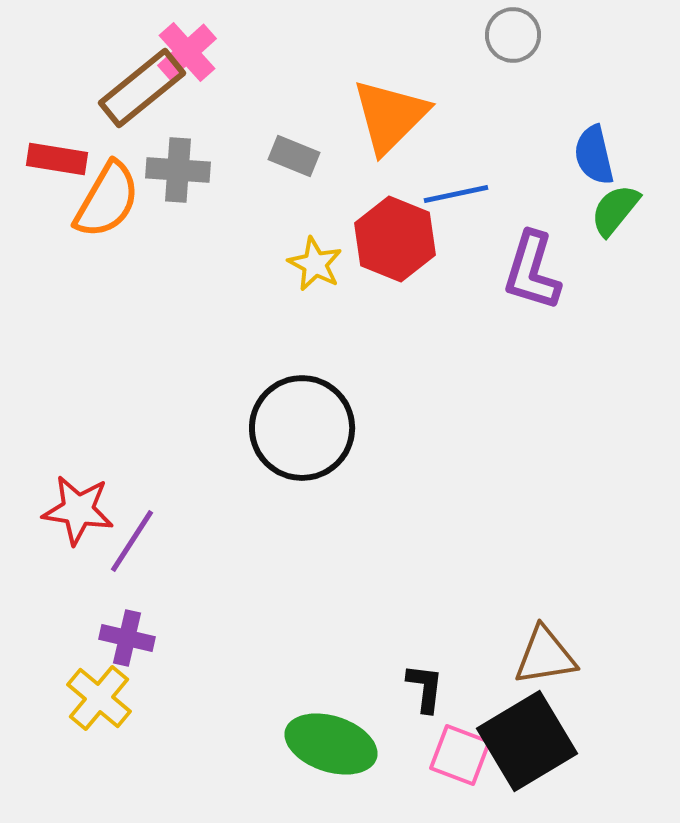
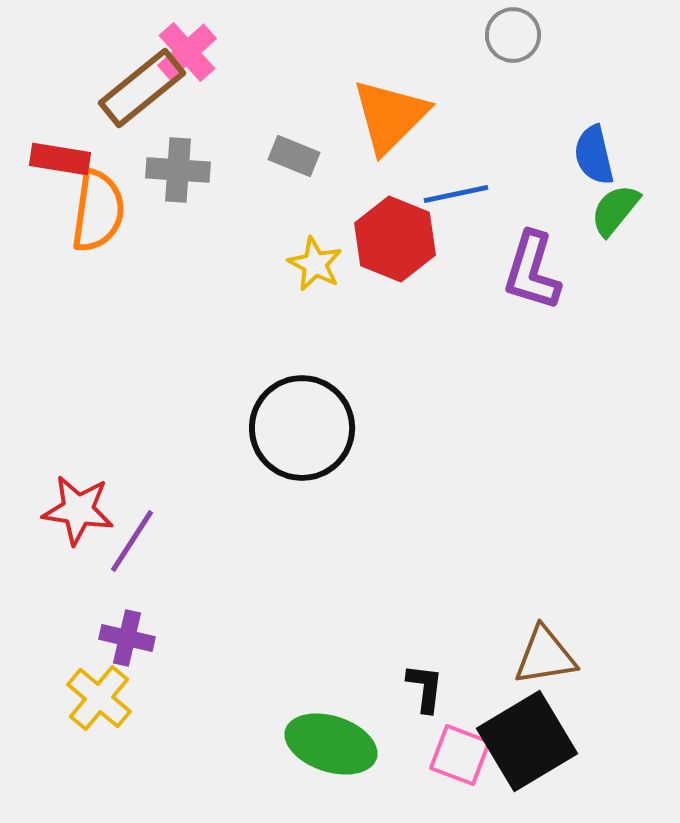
red rectangle: moved 3 px right
orange semicircle: moved 9 px left, 11 px down; rotated 22 degrees counterclockwise
